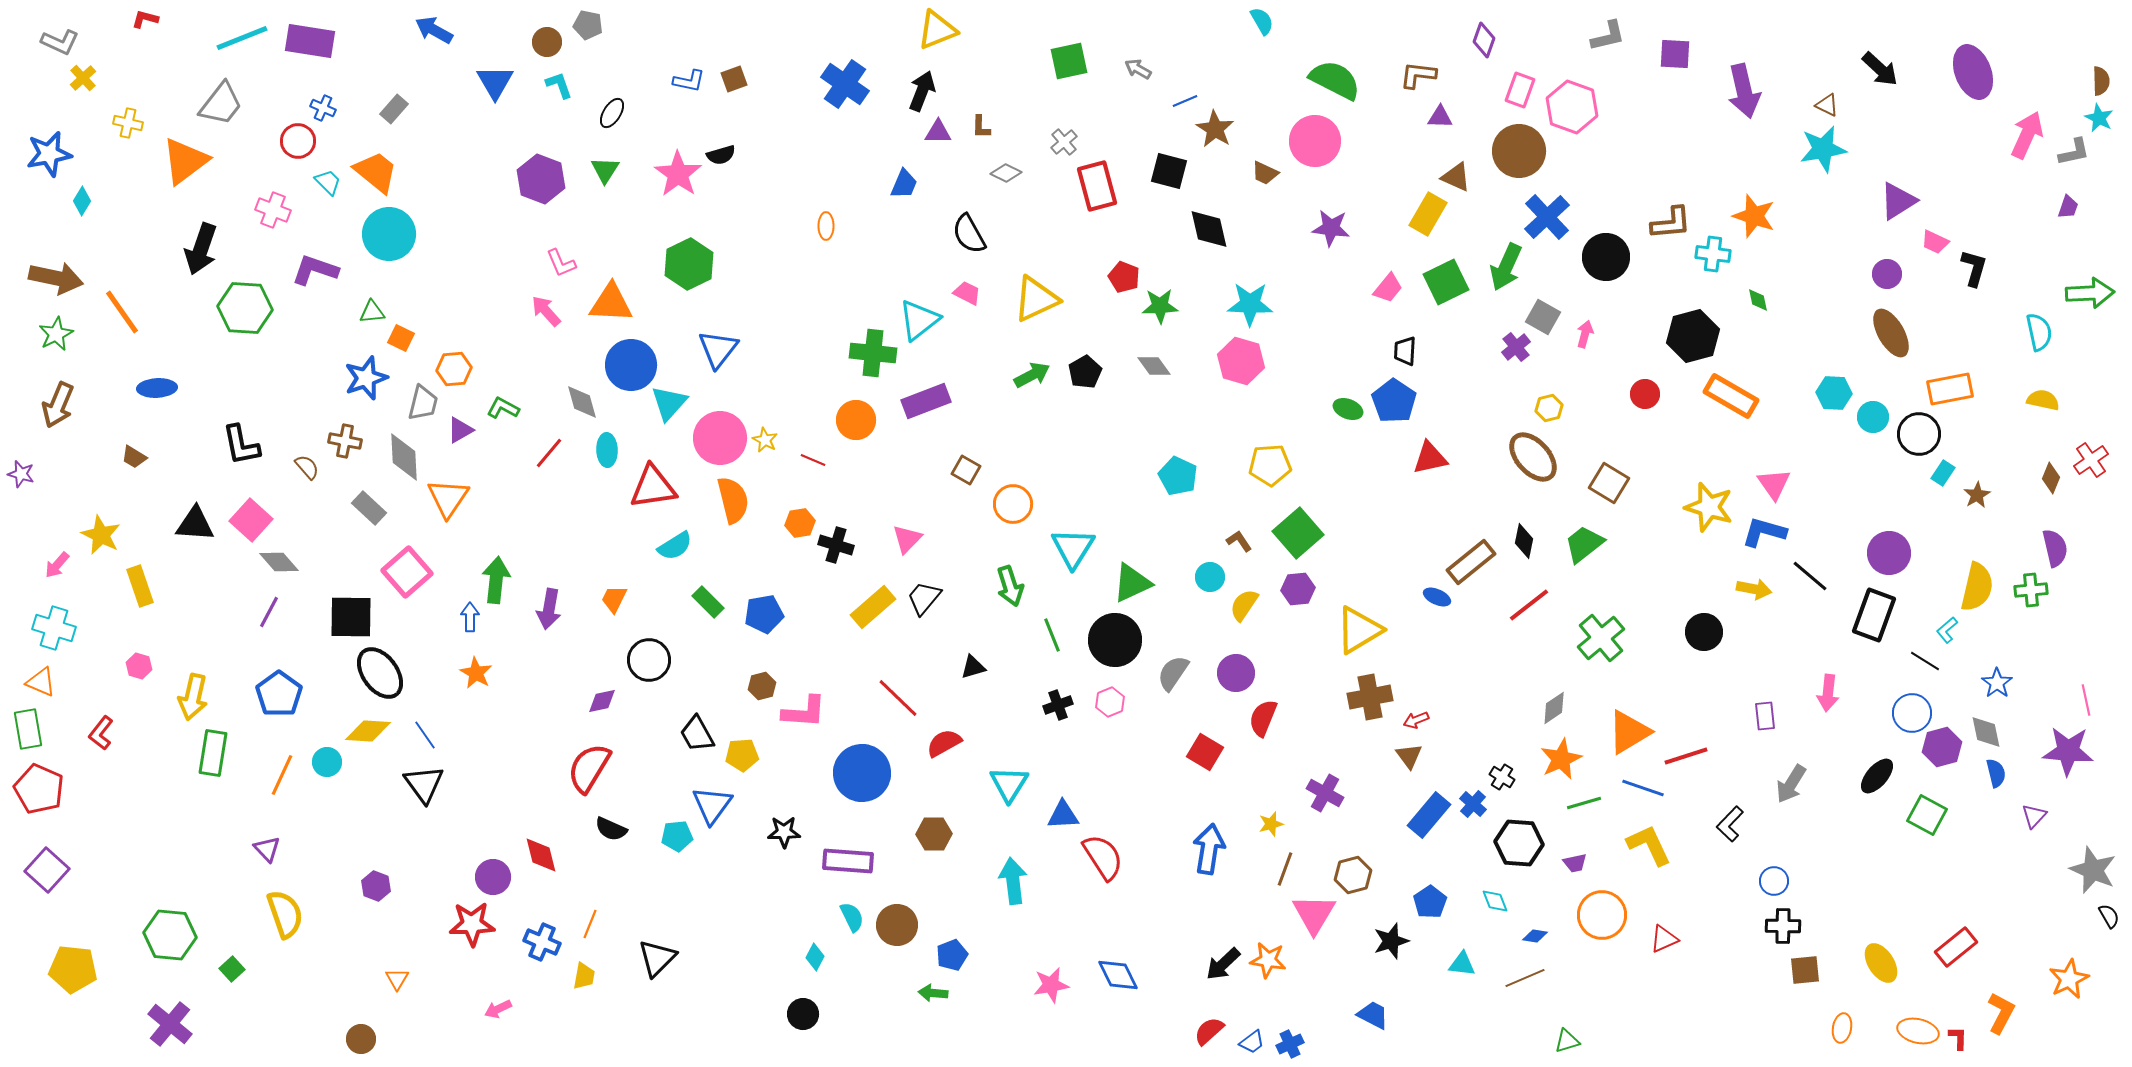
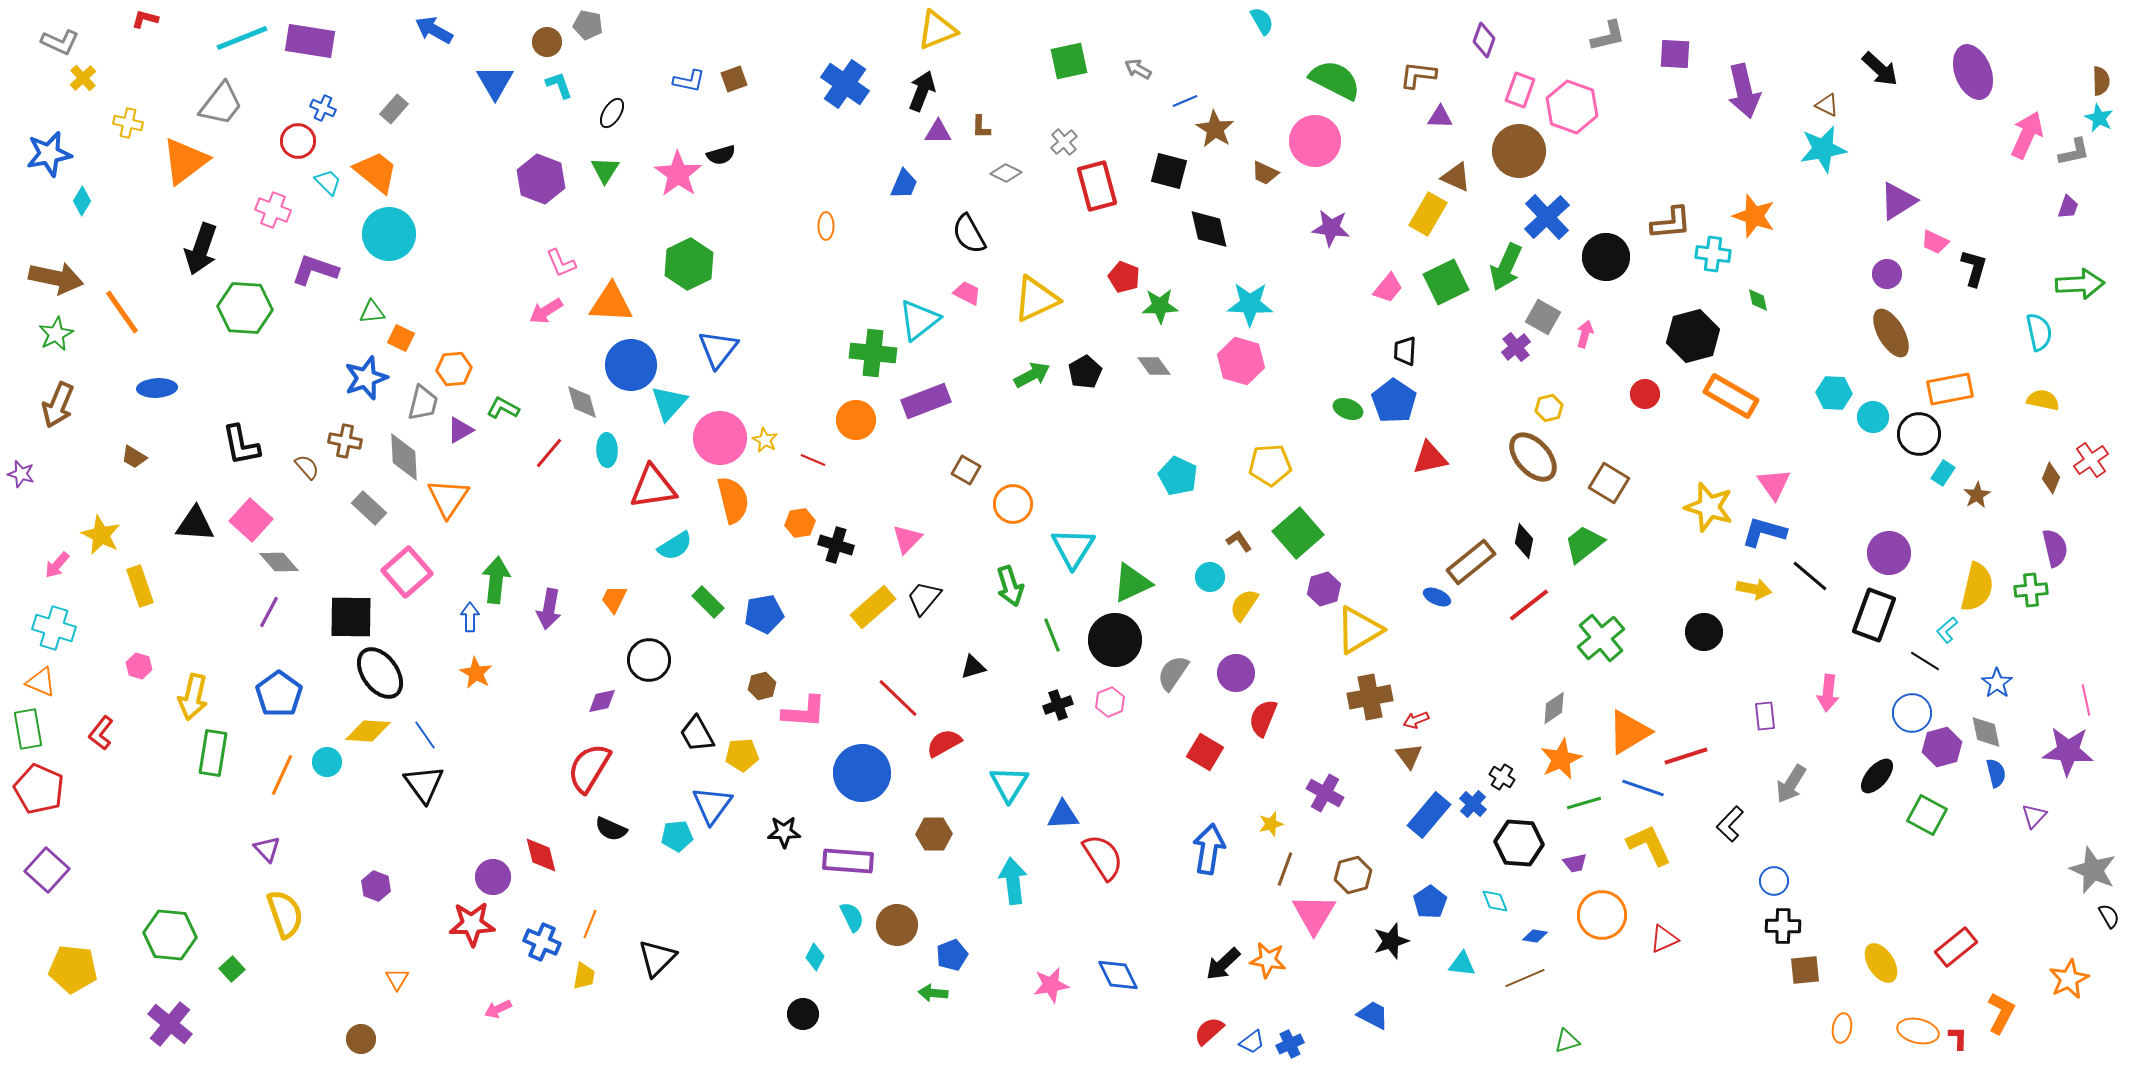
green arrow at (2090, 293): moved 10 px left, 9 px up
pink arrow at (546, 311): rotated 80 degrees counterclockwise
purple hexagon at (1298, 589): moved 26 px right; rotated 12 degrees counterclockwise
